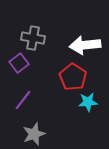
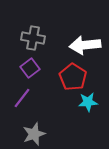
purple square: moved 11 px right, 5 px down
purple line: moved 1 px left, 2 px up
